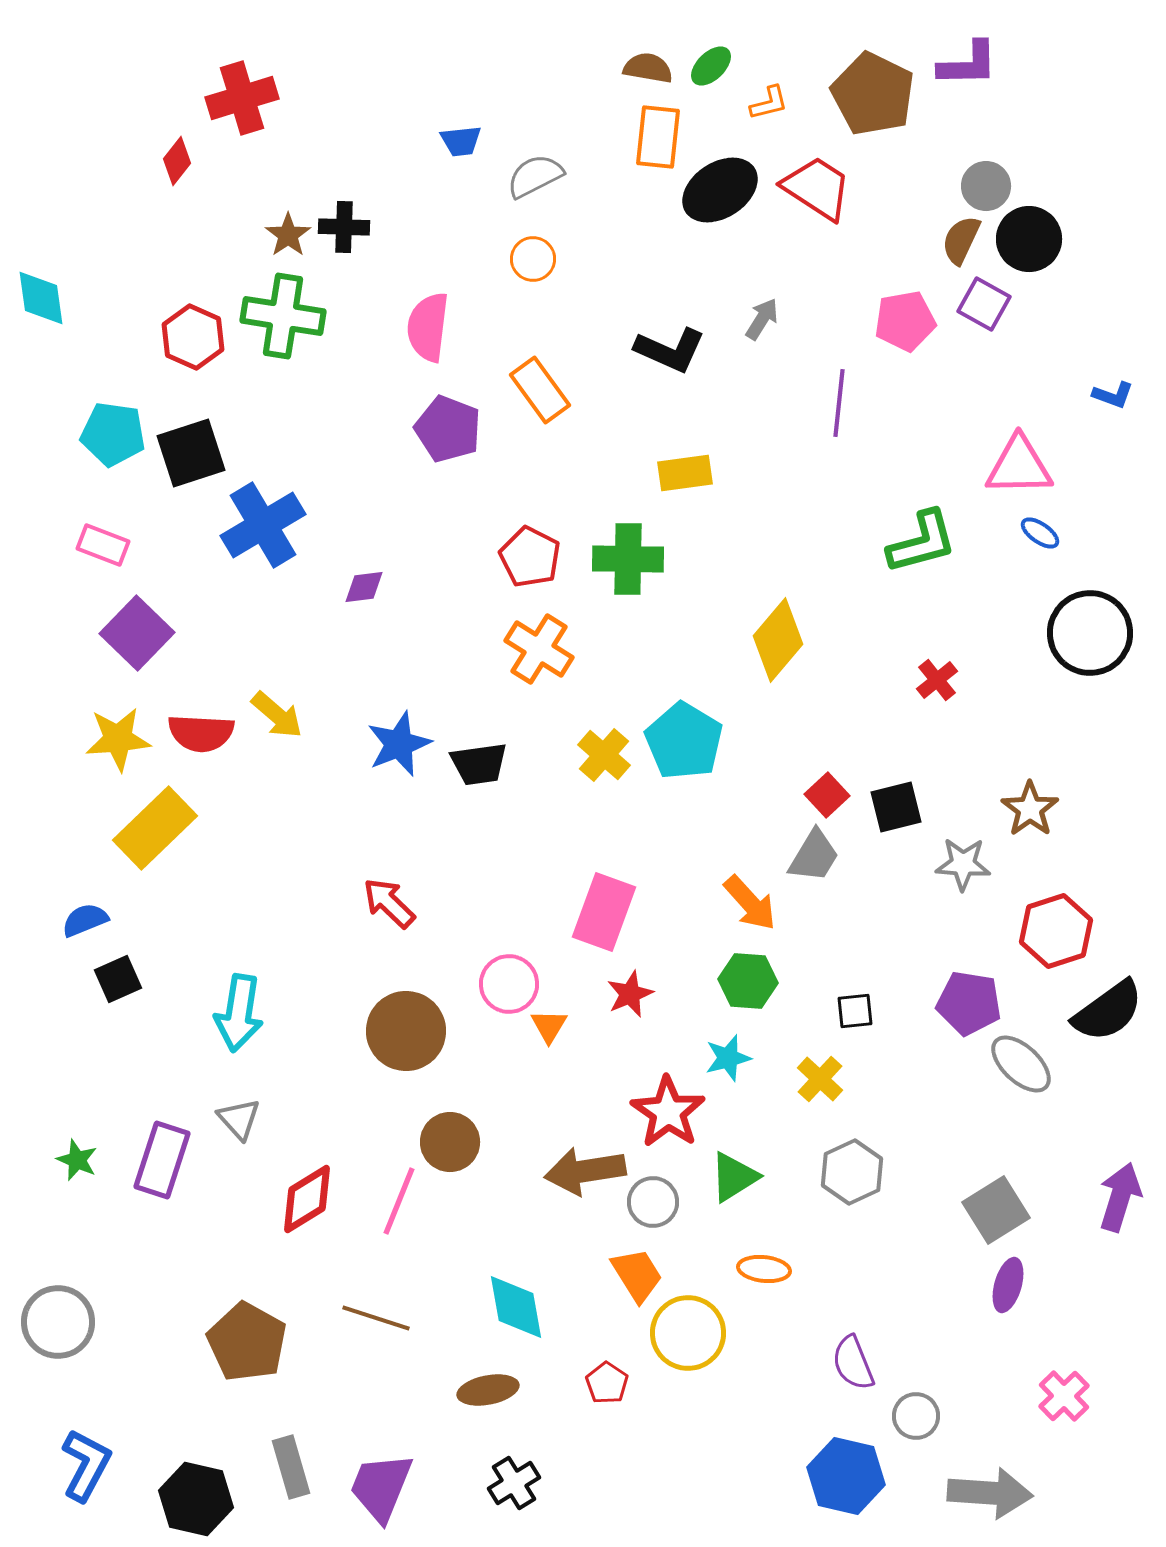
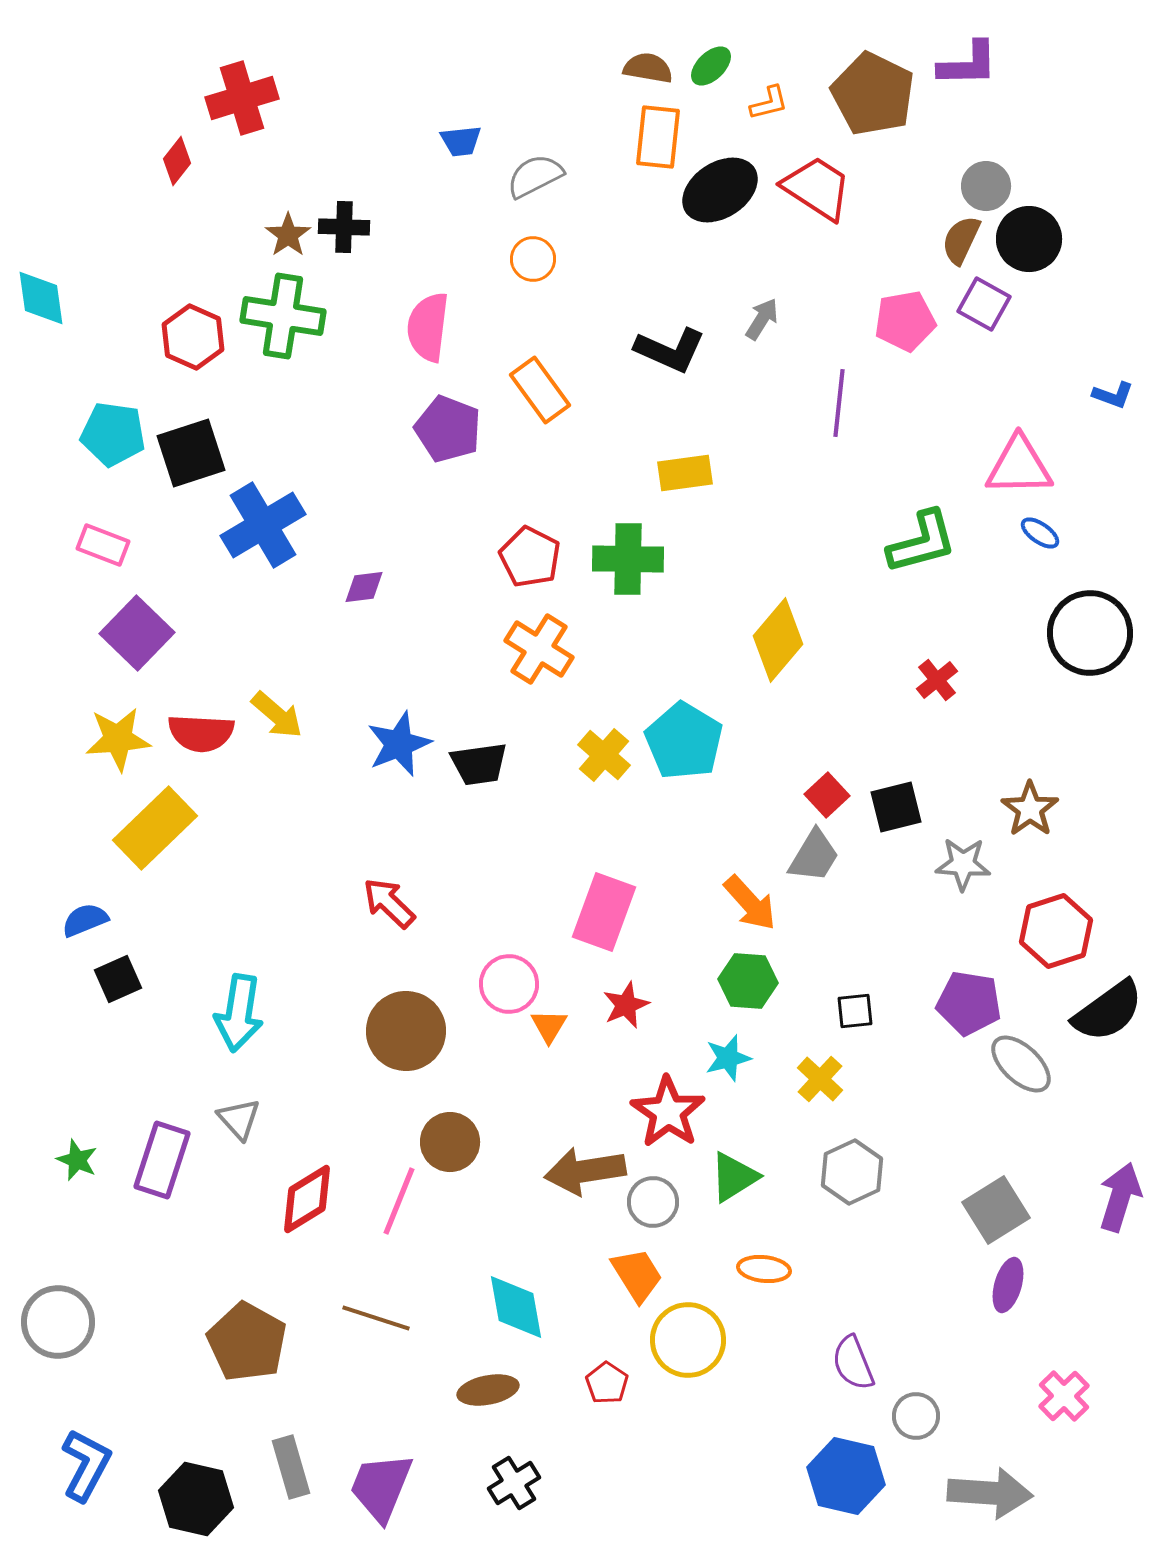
red star at (630, 994): moved 4 px left, 11 px down
yellow circle at (688, 1333): moved 7 px down
